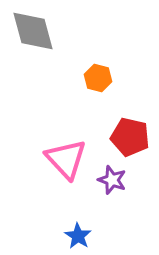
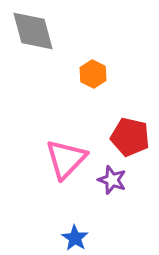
orange hexagon: moved 5 px left, 4 px up; rotated 12 degrees clockwise
pink triangle: rotated 27 degrees clockwise
blue star: moved 3 px left, 2 px down
